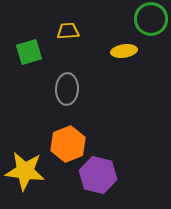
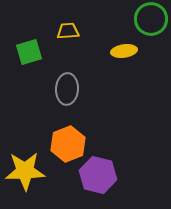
yellow star: rotated 9 degrees counterclockwise
